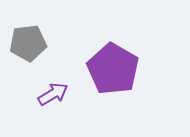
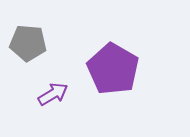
gray pentagon: rotated 12 degrees clockwise
